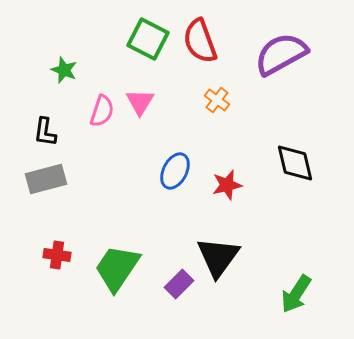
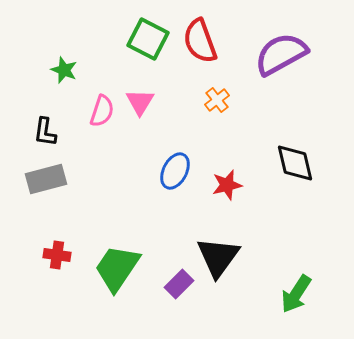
orange cross: rotated 15 degrees clockwise
